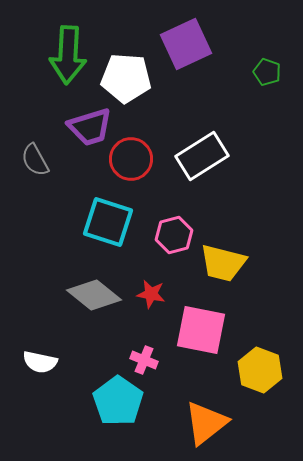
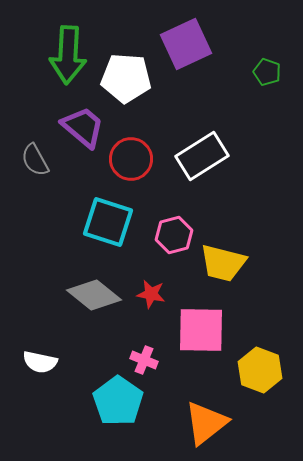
purple trapezoid: moved 7 px left; rotated 123 degrees counterclockwise
pink square: rotated 10 degrees counterclockwise
